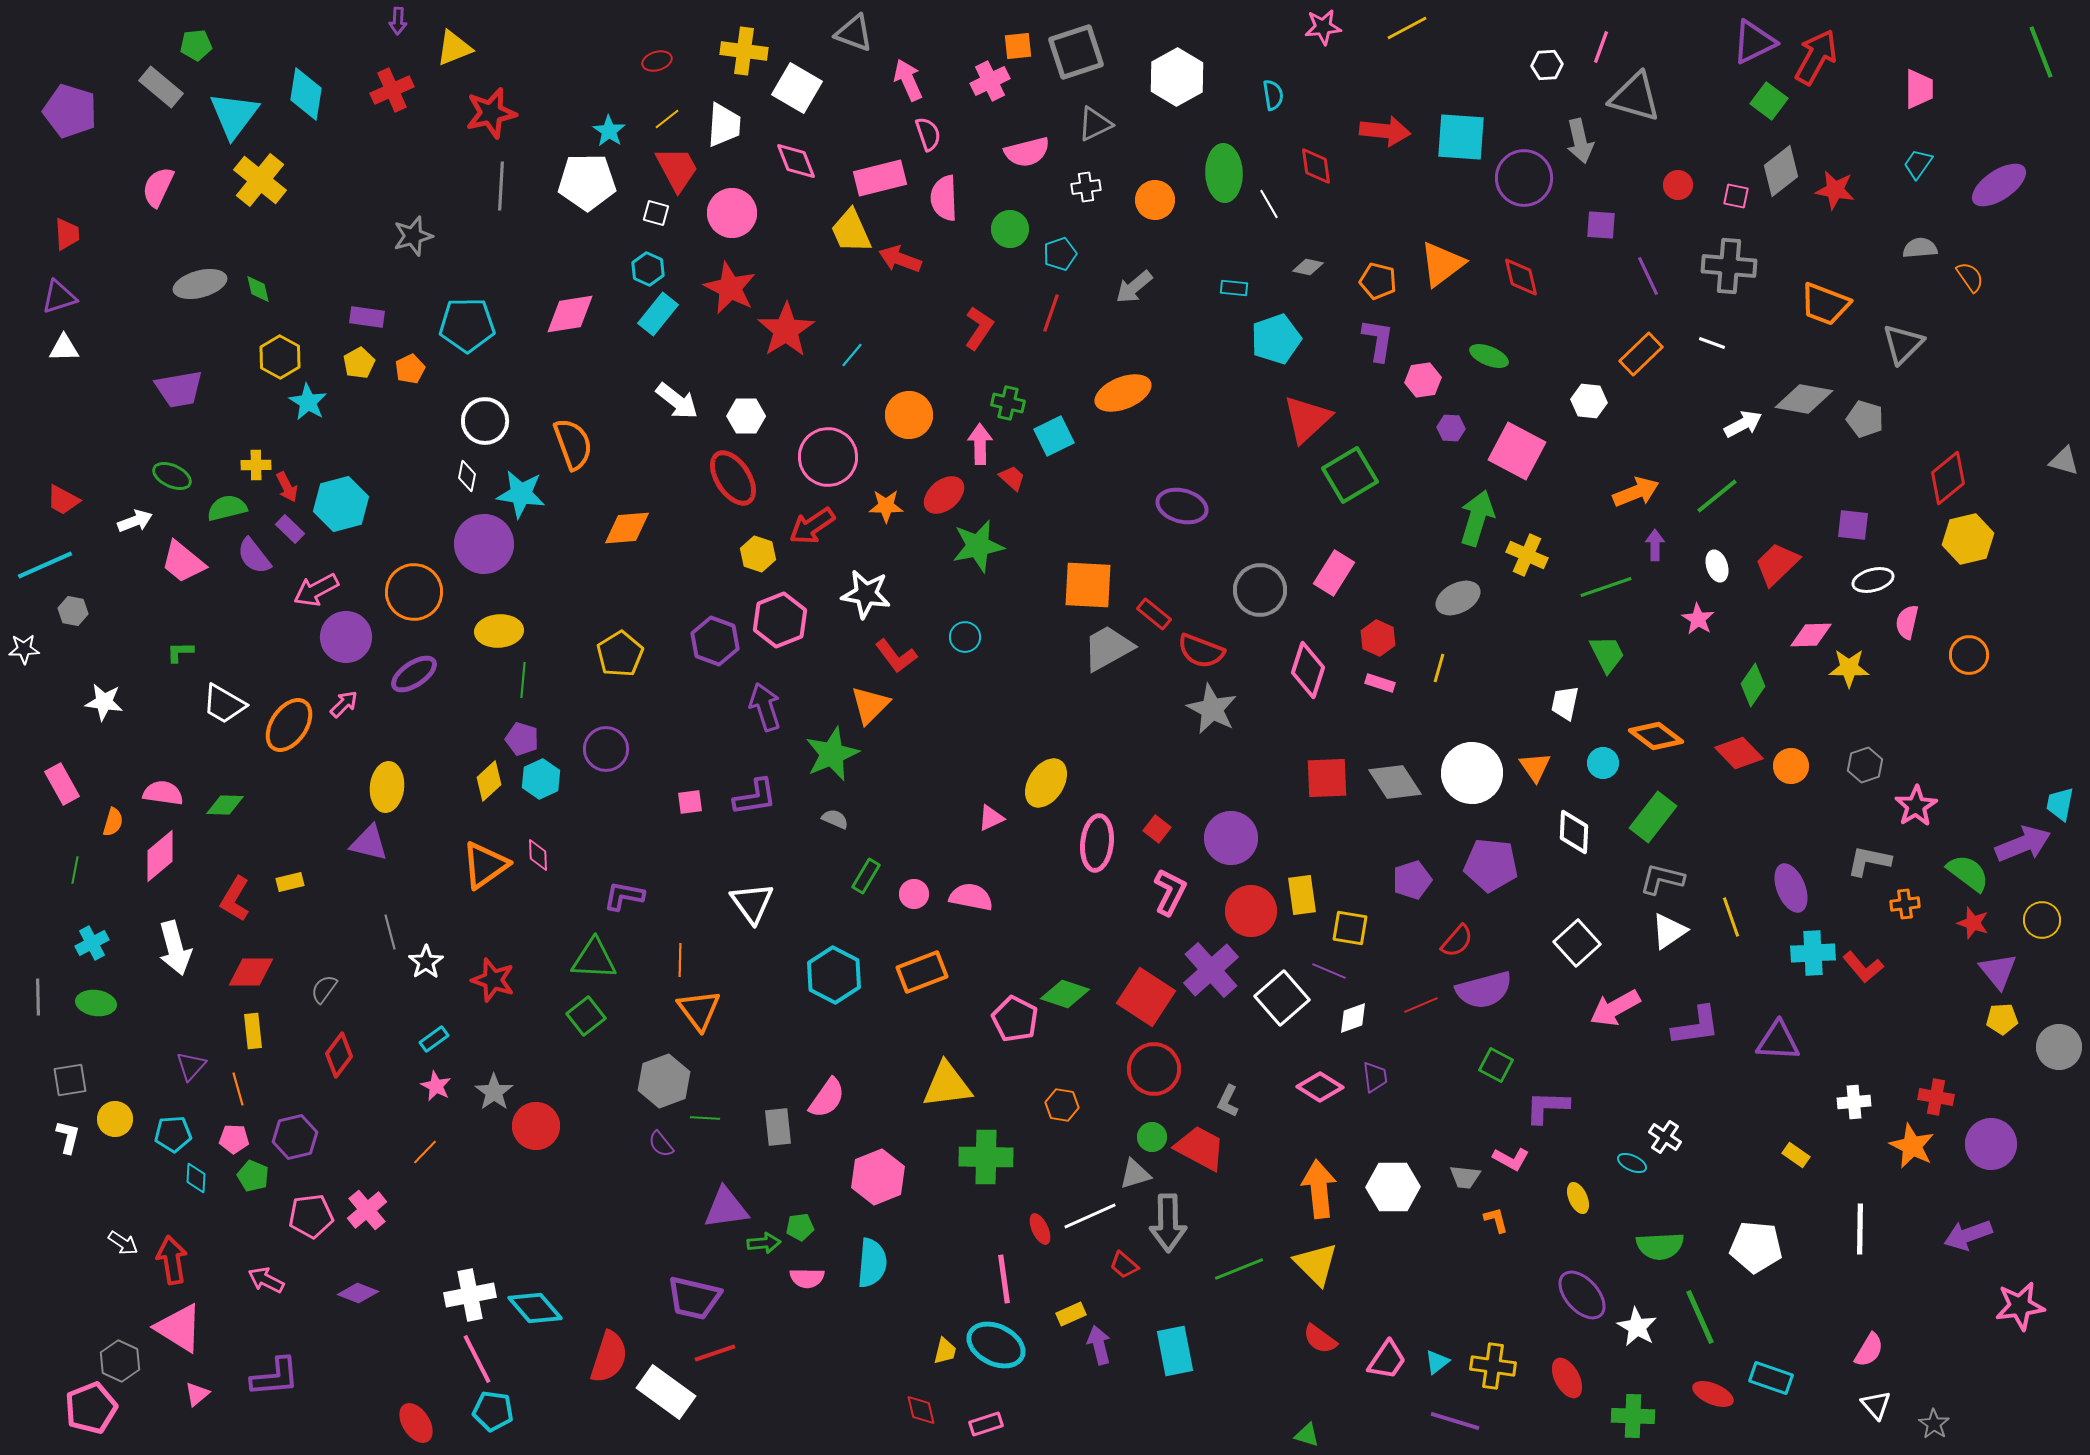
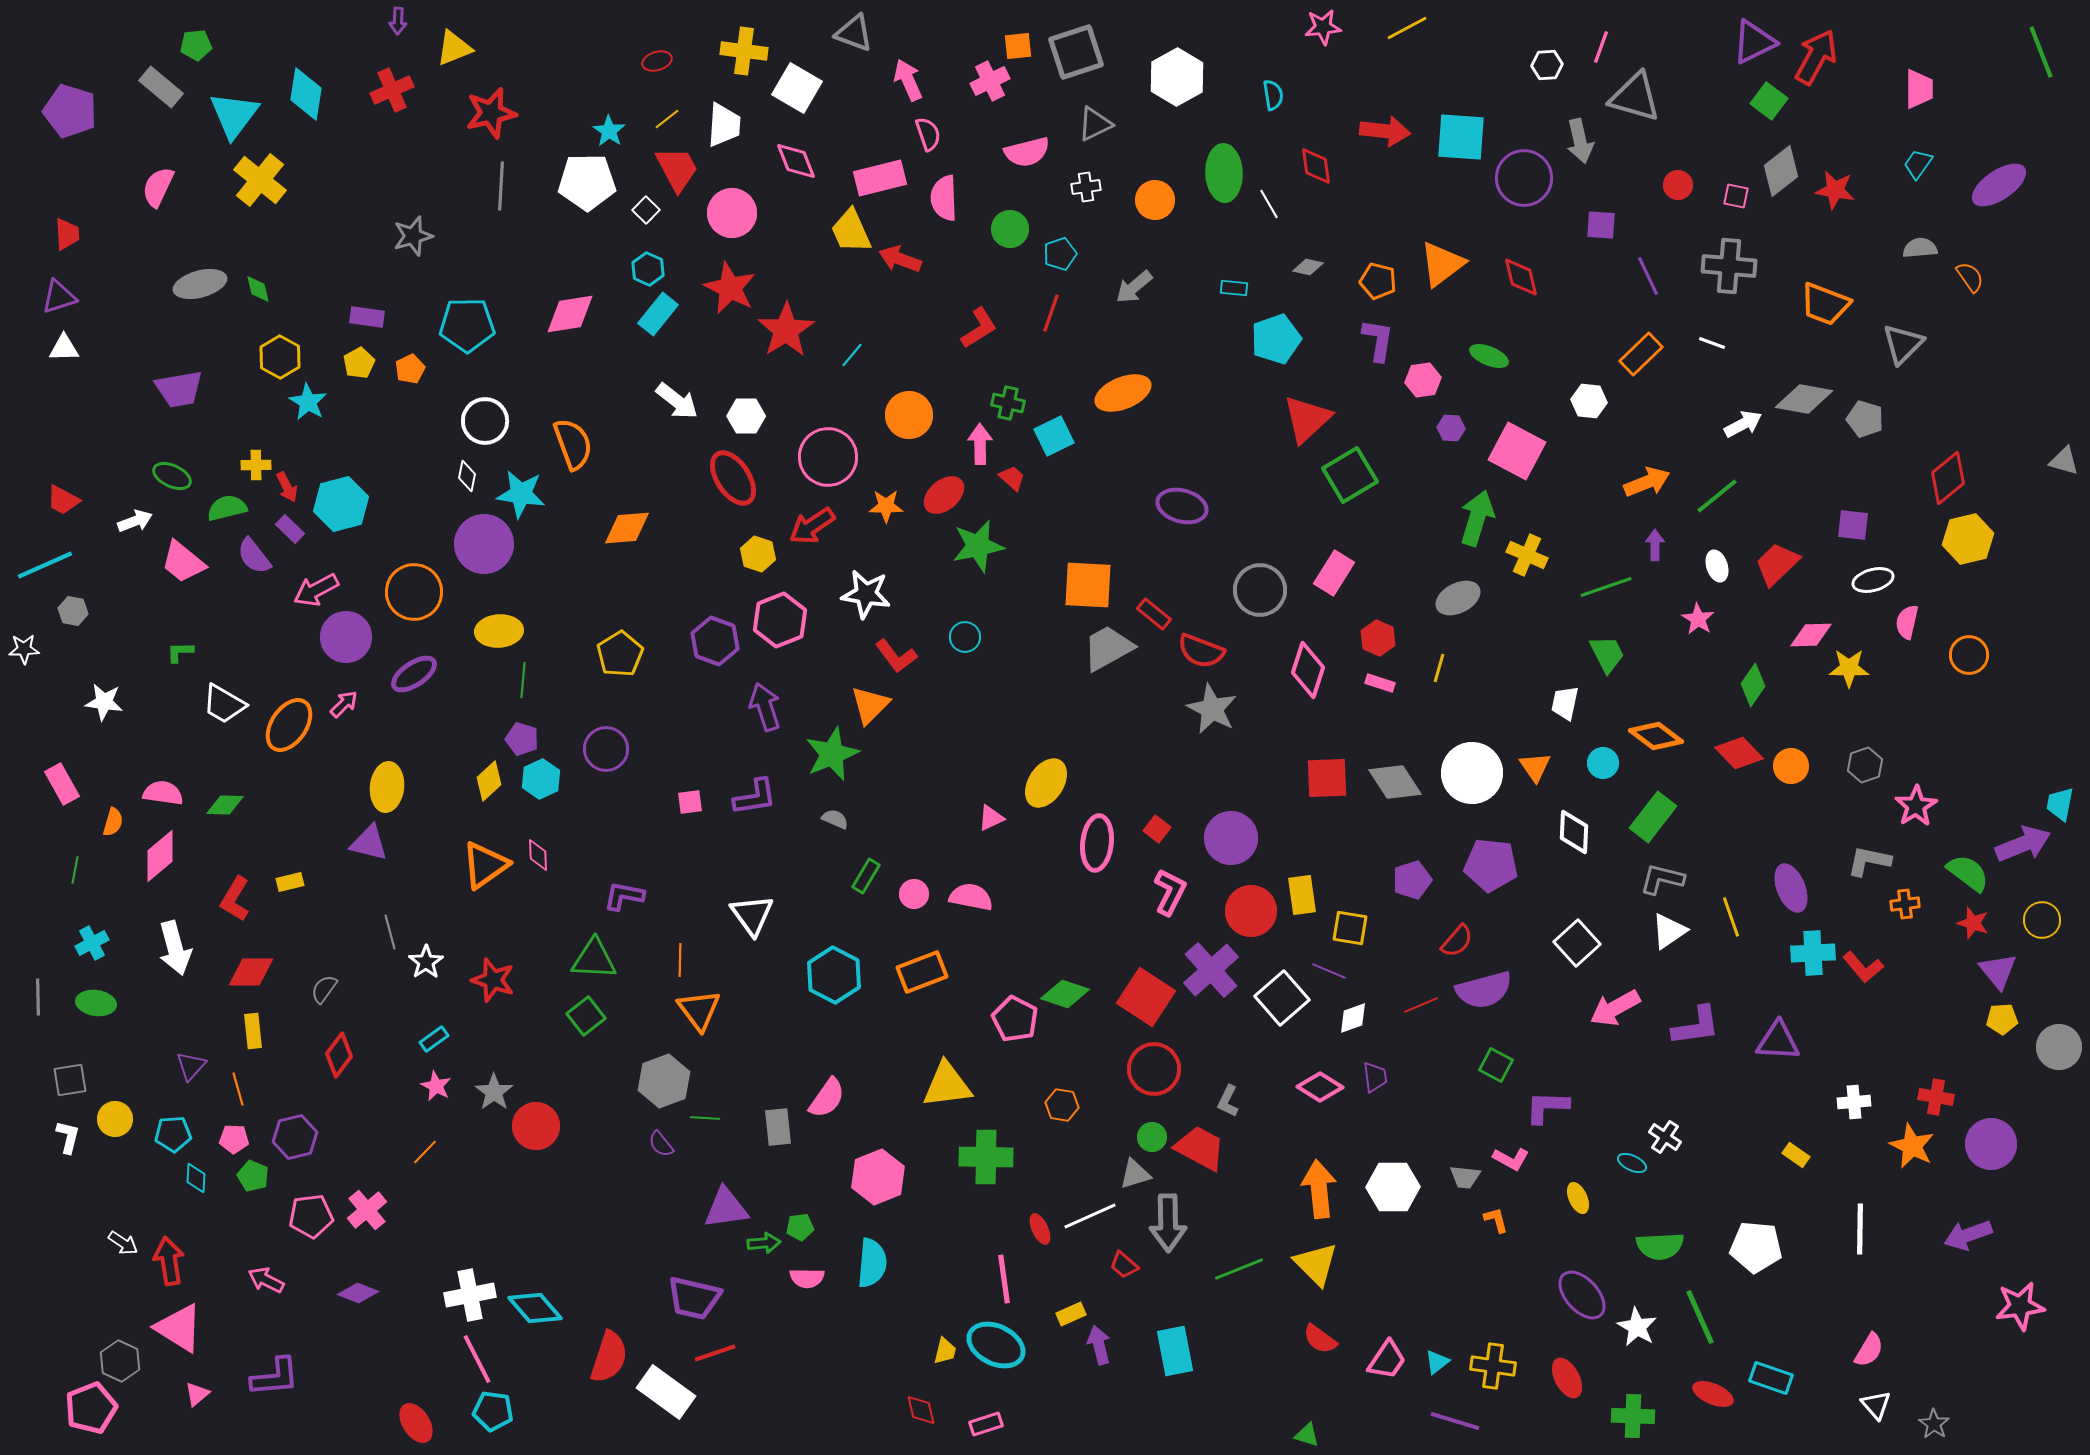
white square at (656, 213): moved 10 px left, 3 px up; rotated 28 degrees clockwise
red L-shape at (979, 328): rotated 24 degrees clockwise
orange arrow at (1636, 492): moved 11 px right, 10 px up
white triangle at (752, 903): moved 12 px down
red arrow at (172, 1260): moved 3 px left, 1 px down
